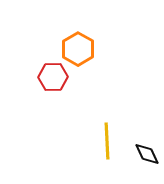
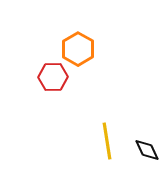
yellow line: rotated 6 degrees counterclockwise
black diamond: moved 4 px up
